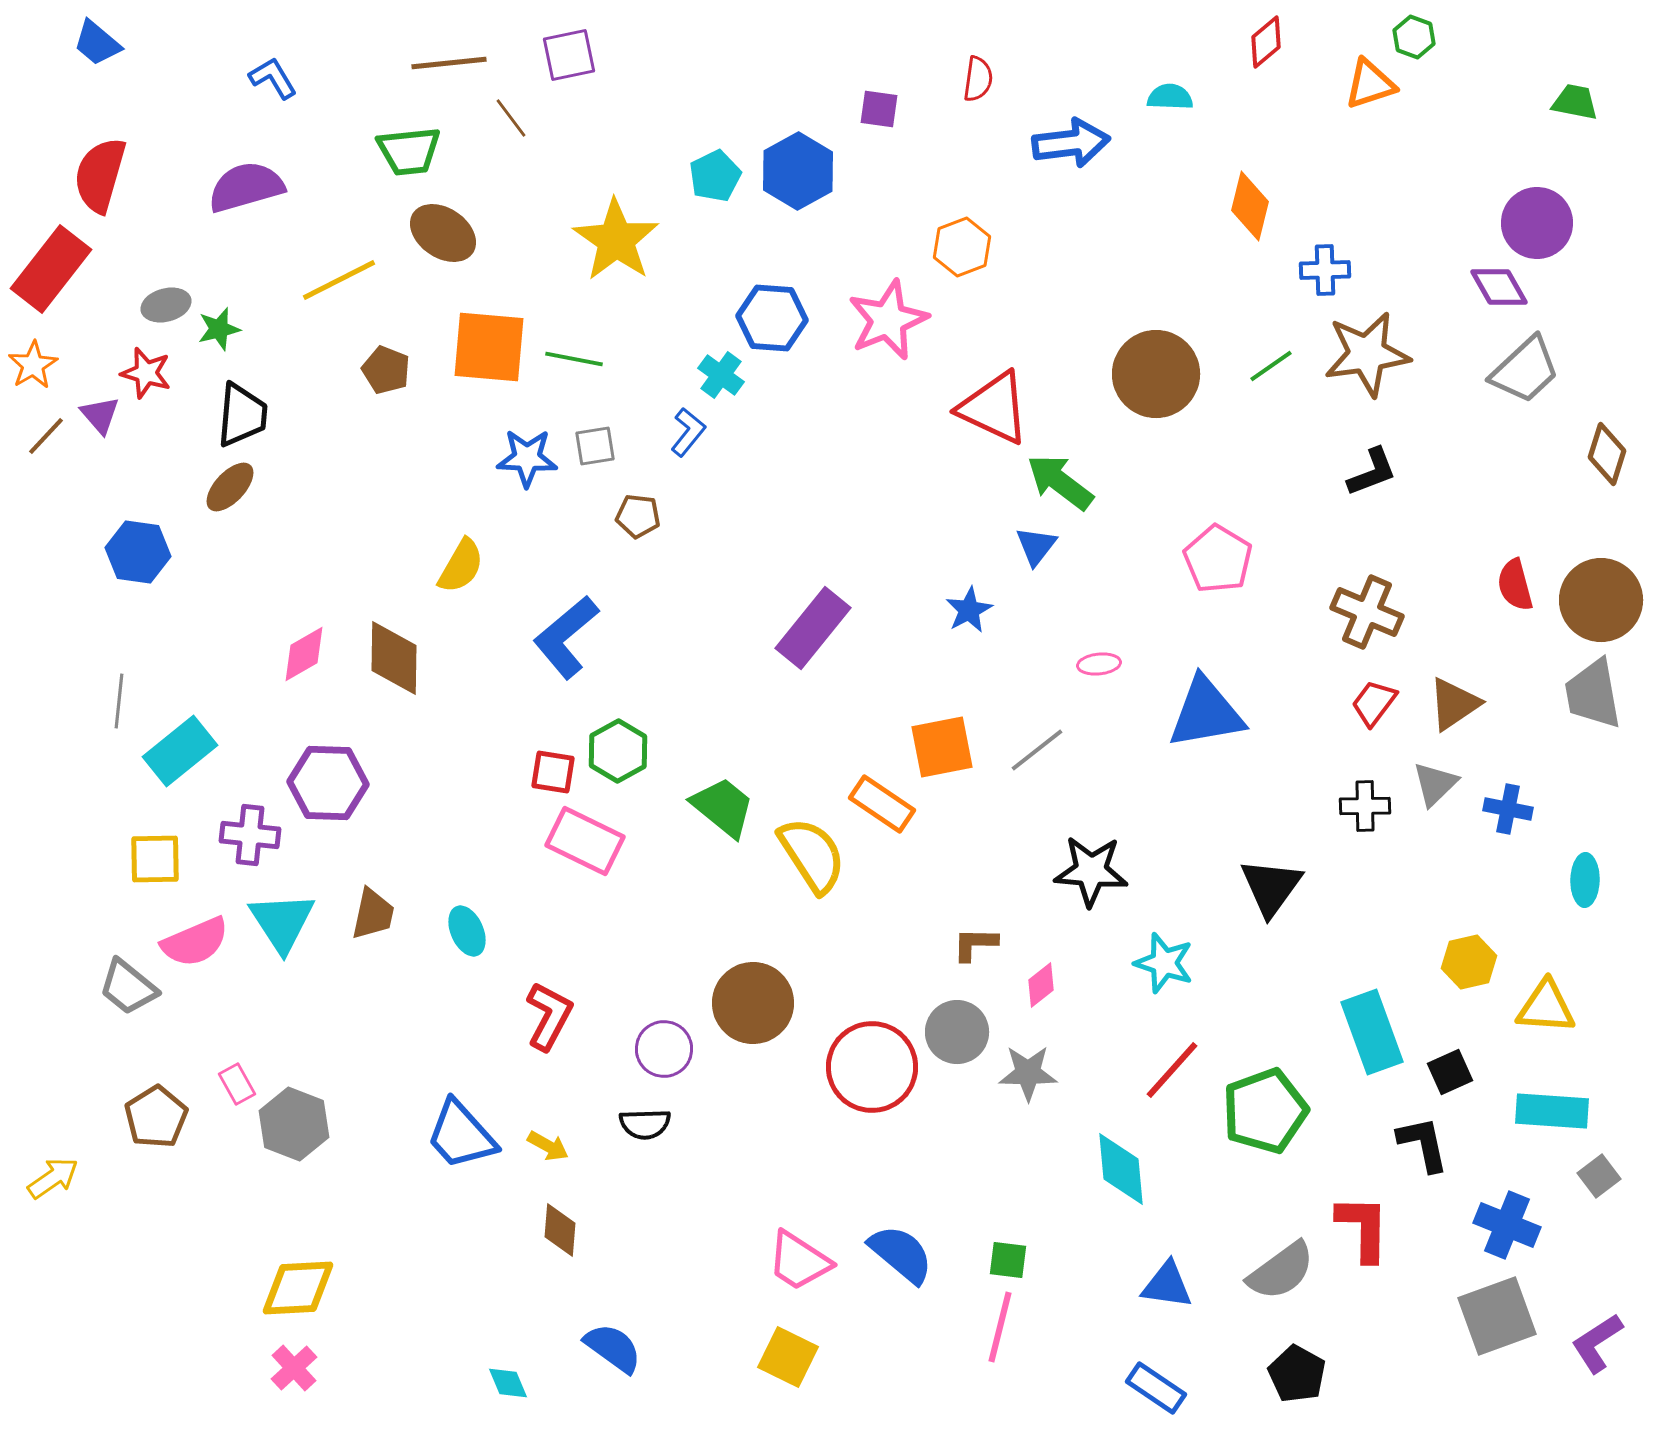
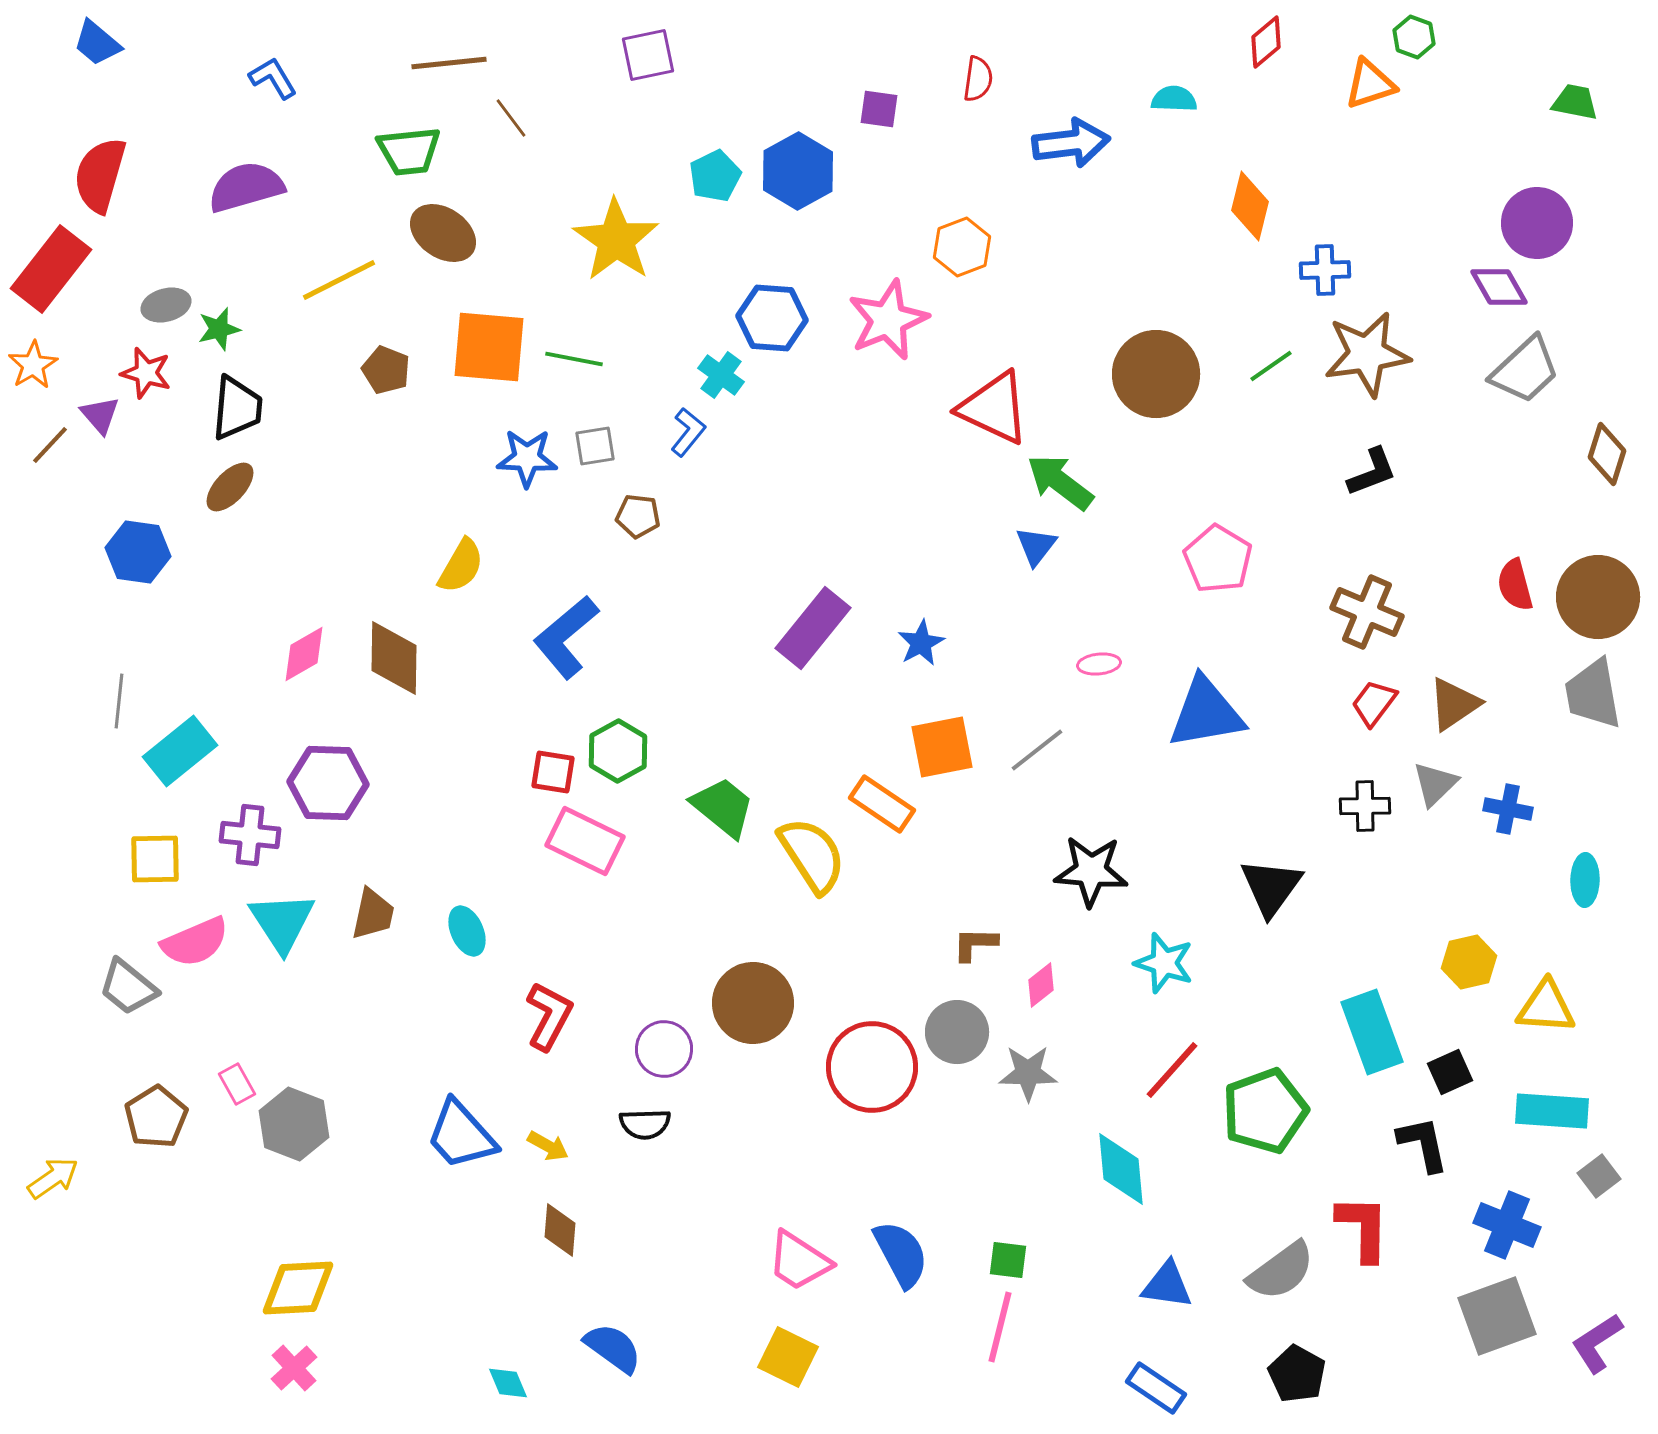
purple square at (569, 55): moved 79 px right
cyan semicircle at (1170, 97): moved 4 px right, 2 px down
black trapezoid at (242, 415): moved 5 px left, 7 px up
brown line at (46, 436): moved 4 px right, 9 px down
brown circle at (1601, 600): moved 3 px left, 3 px up
blue star at (969, 610): moved 48 px left, 33 px down
blue semicircle at (901, 1254): rotated 22 degrees clockwise
